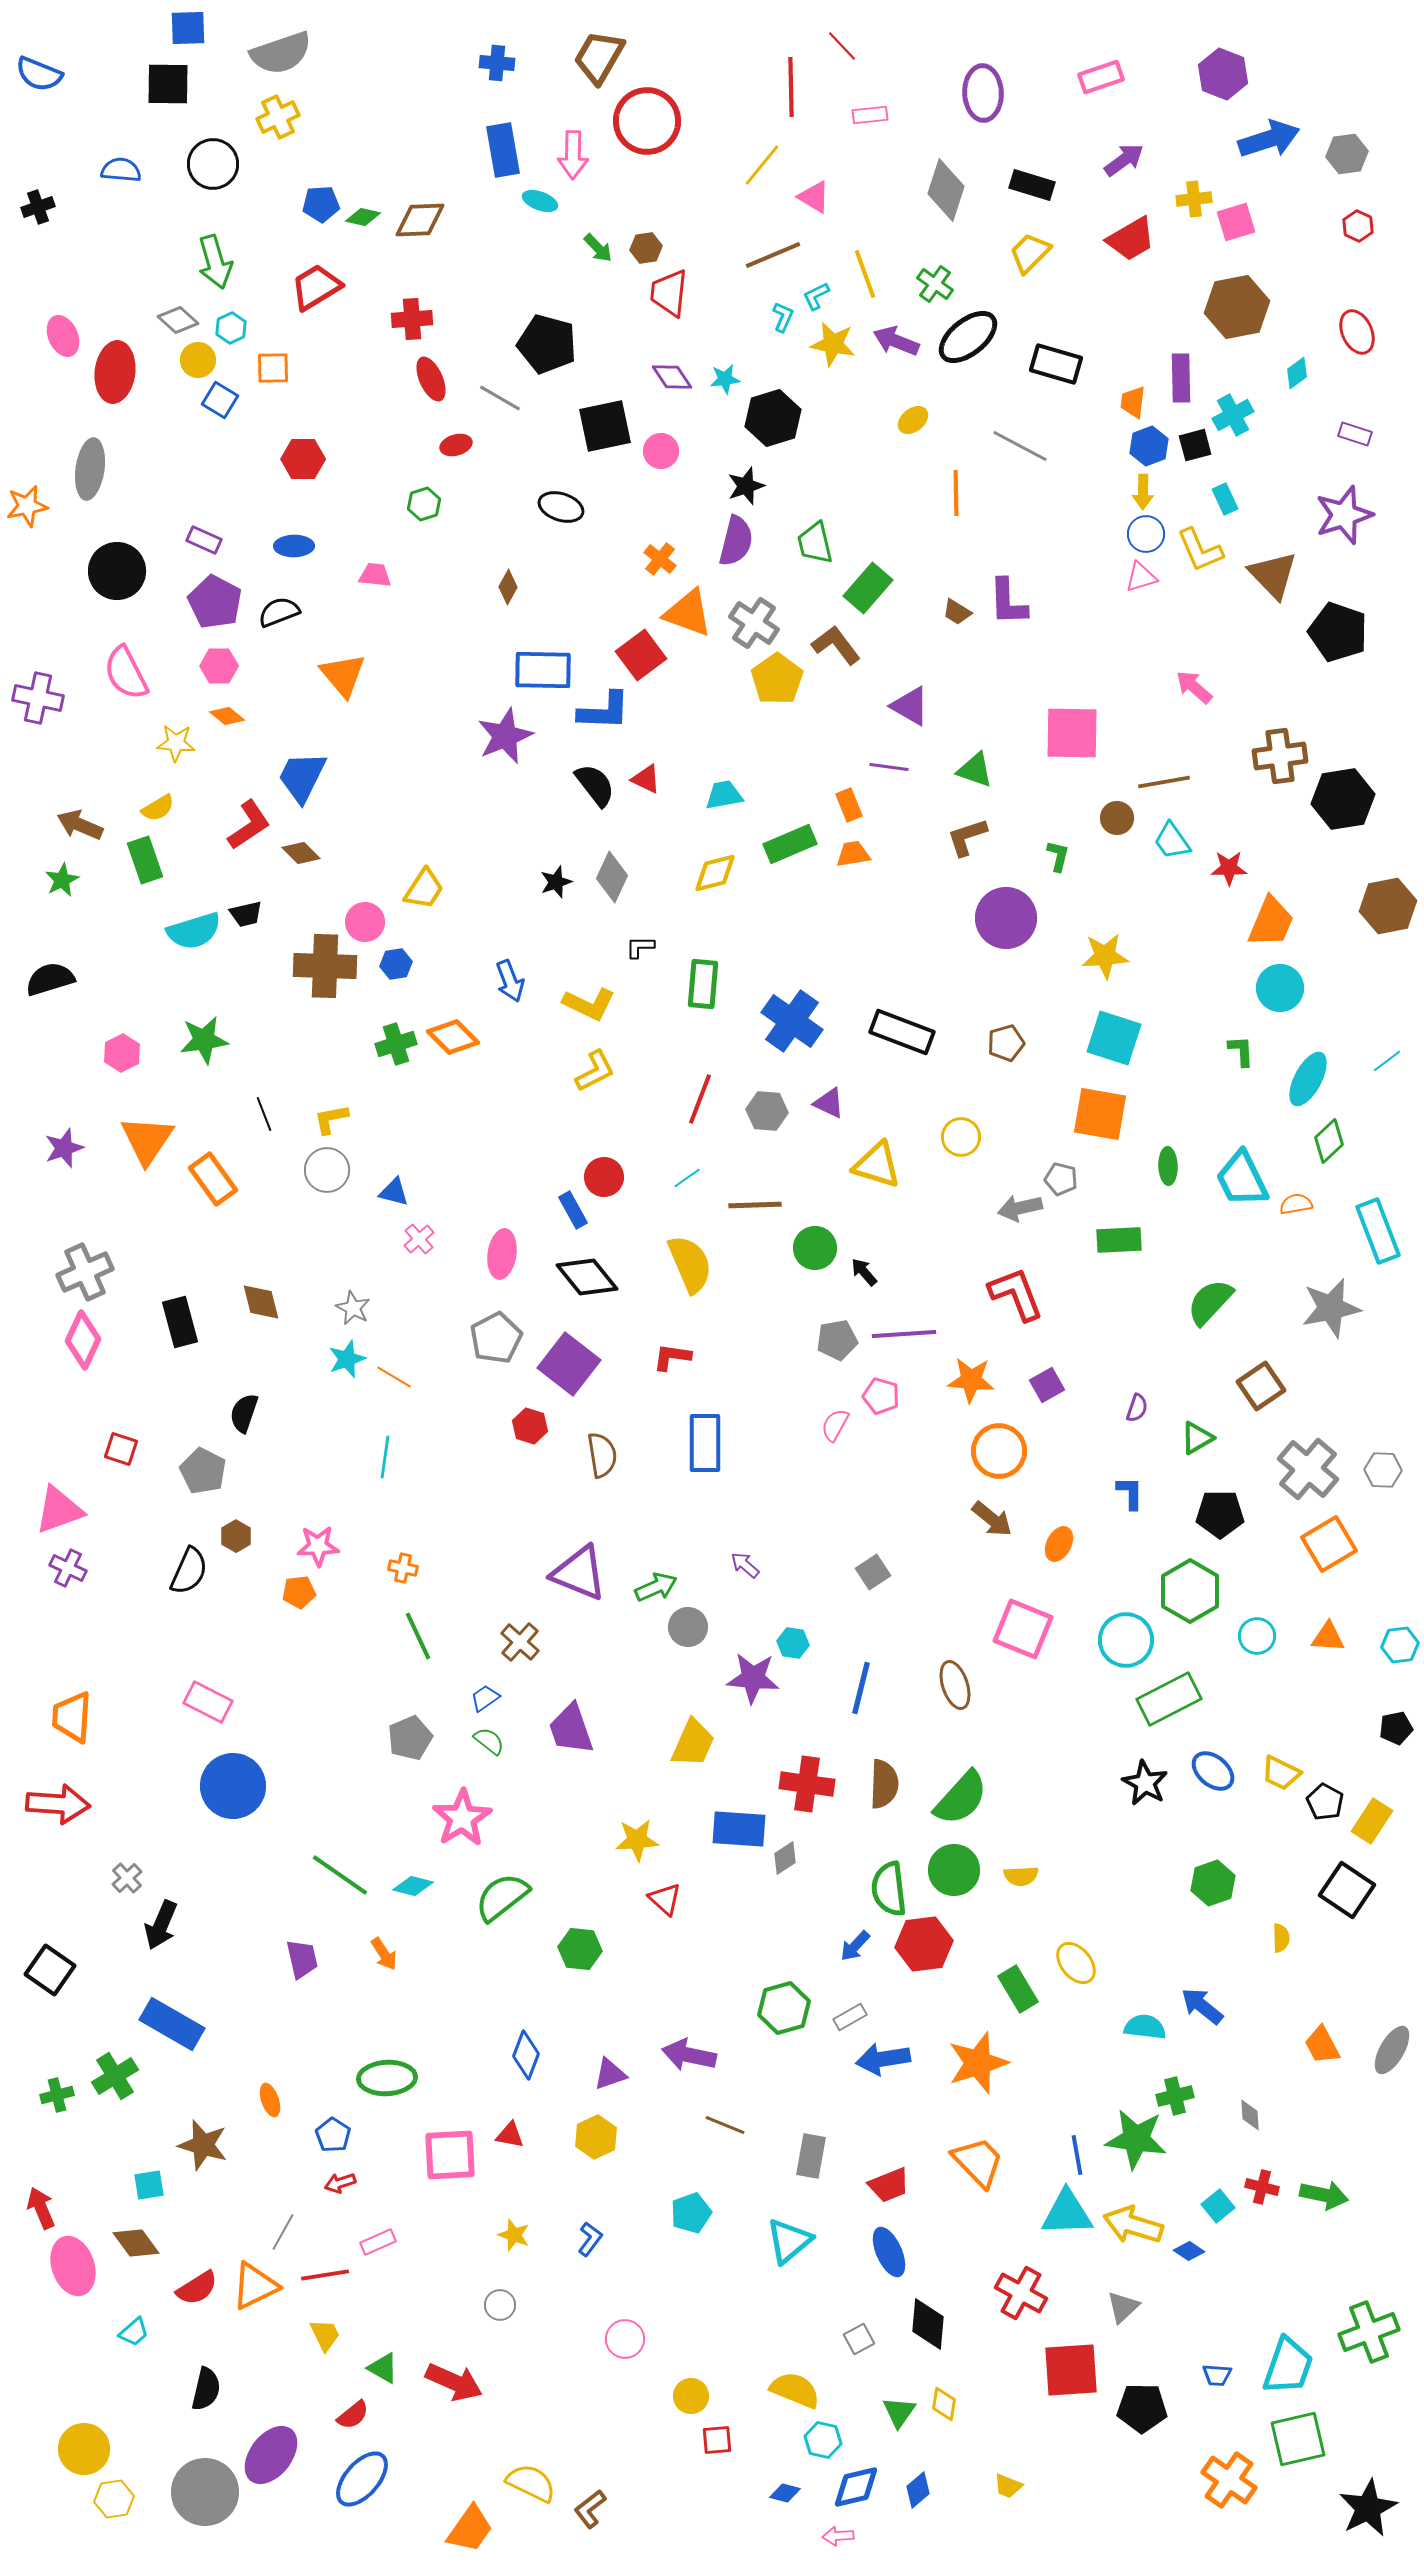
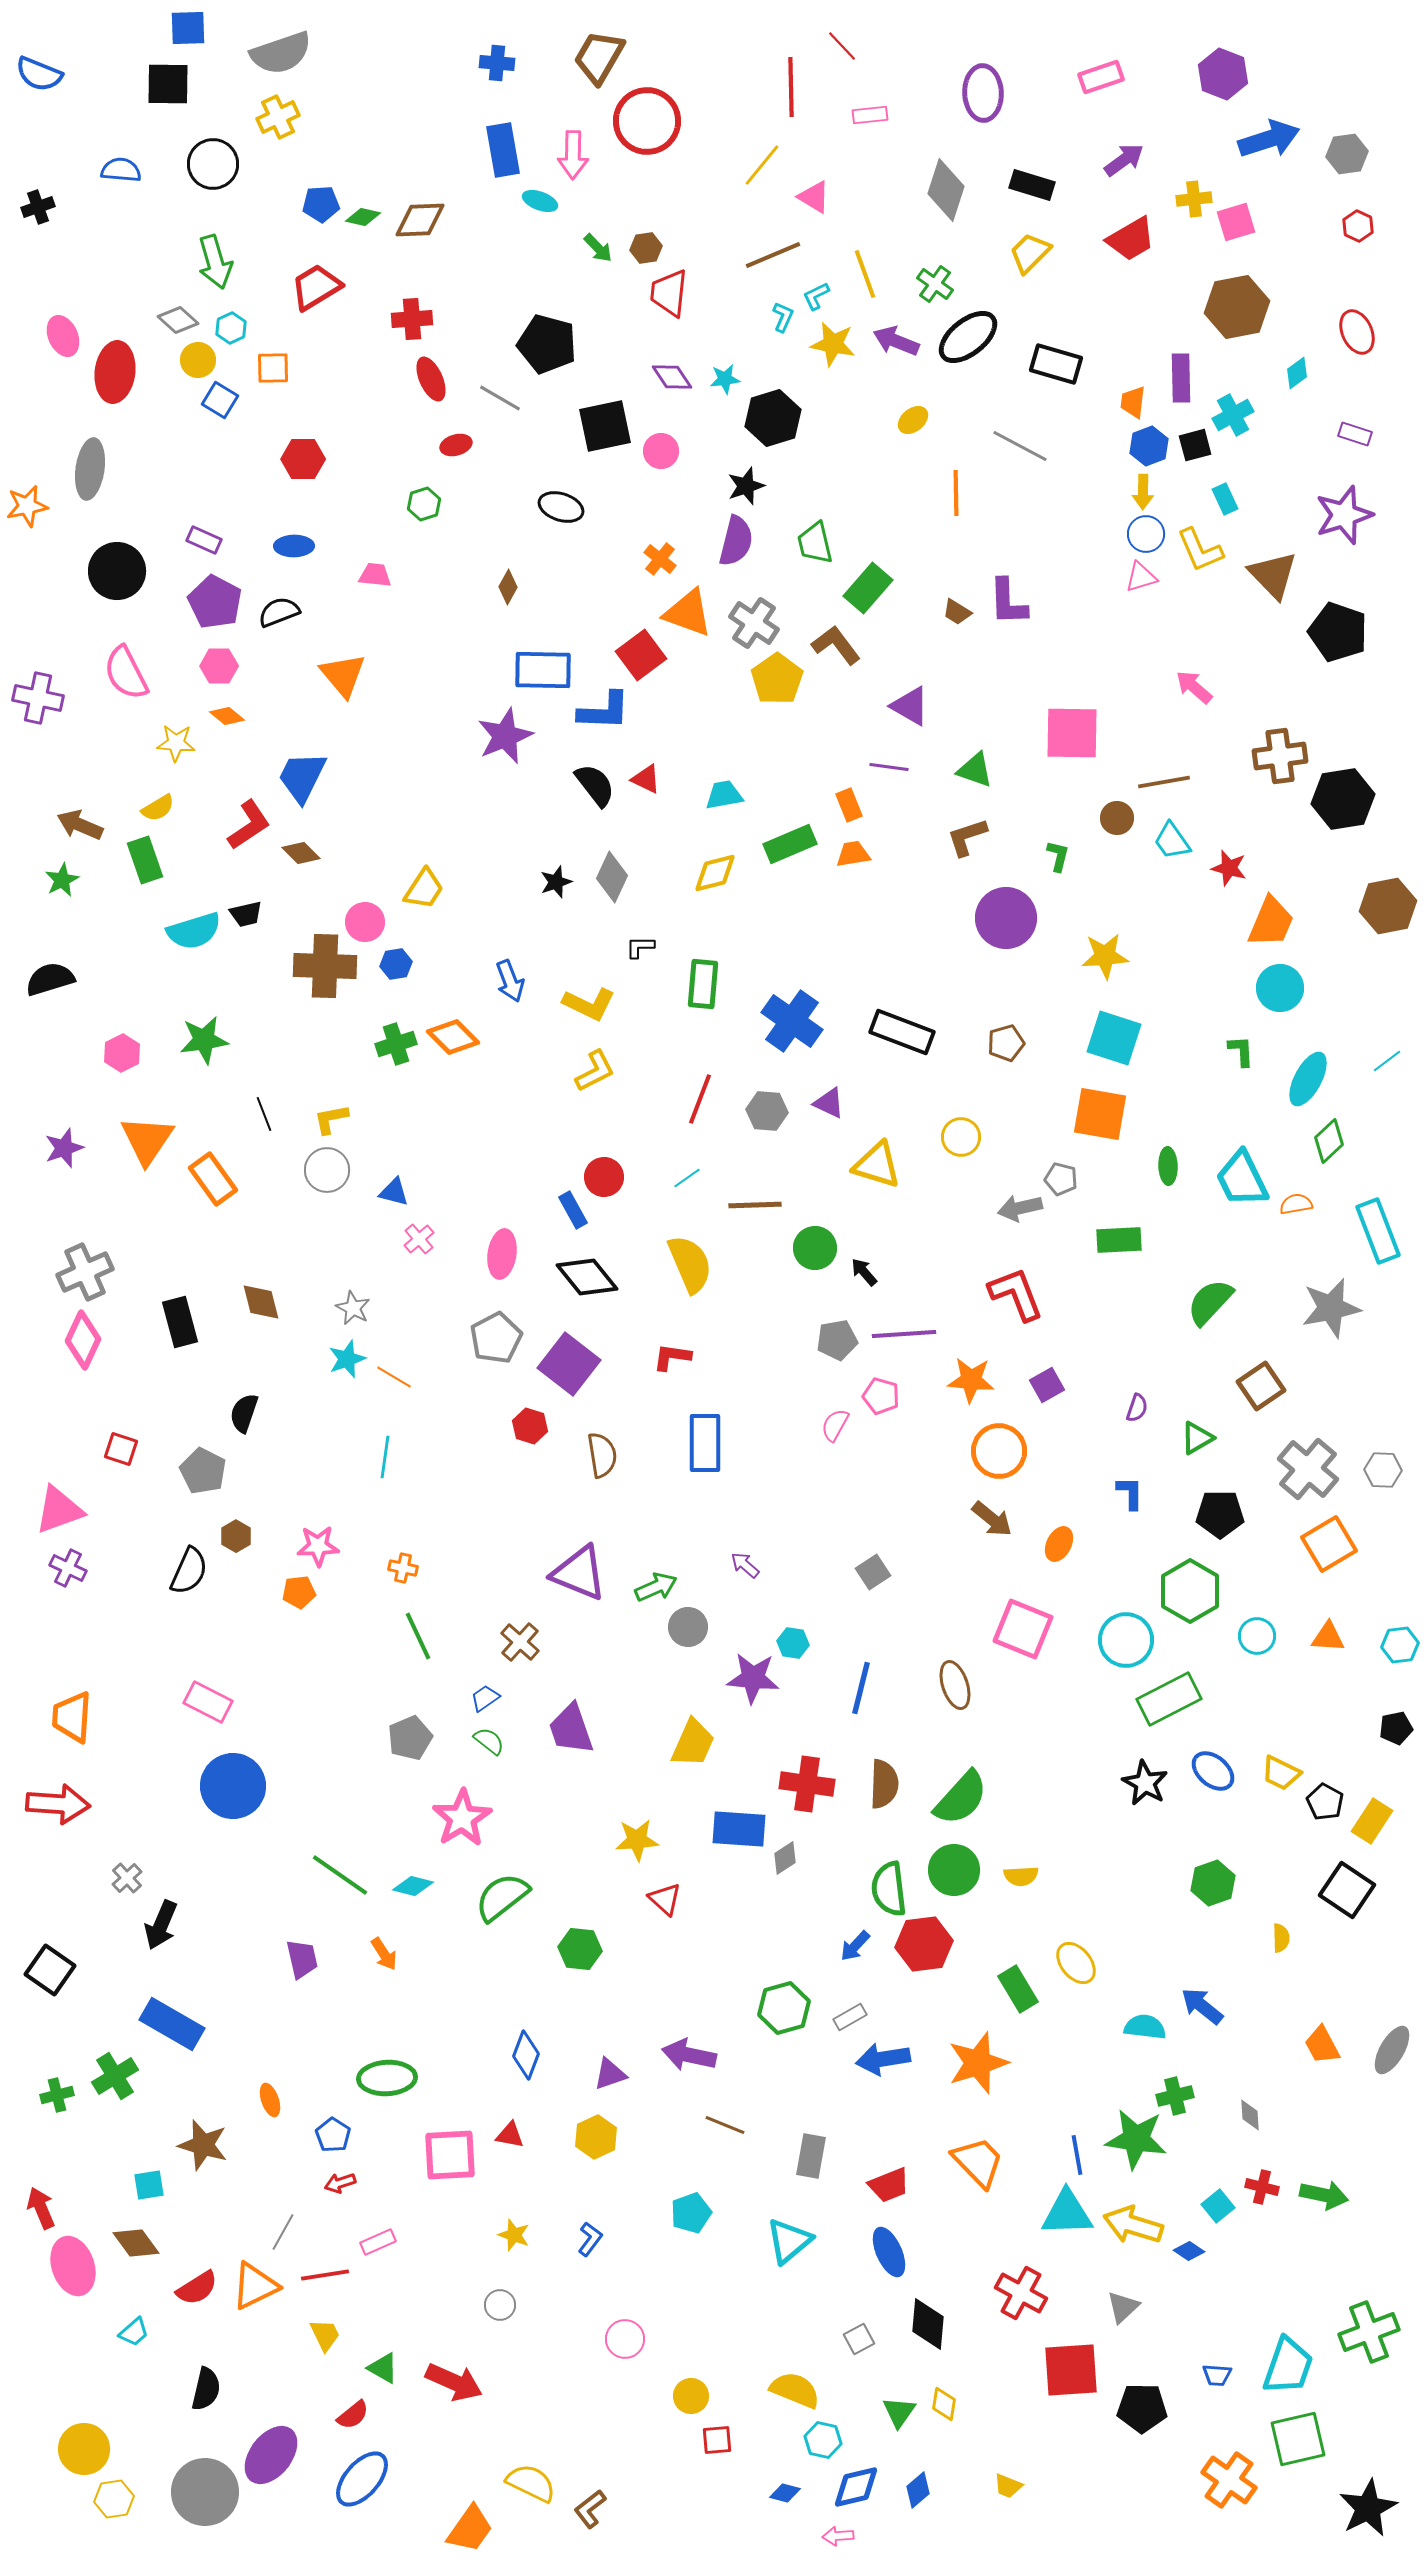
red star at (1229, 868): rotated 15 degrees clockwise
